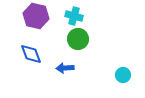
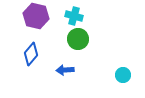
blue diamond: rotated 60 degrees clockwise
blue arrow: moved 2 px down
